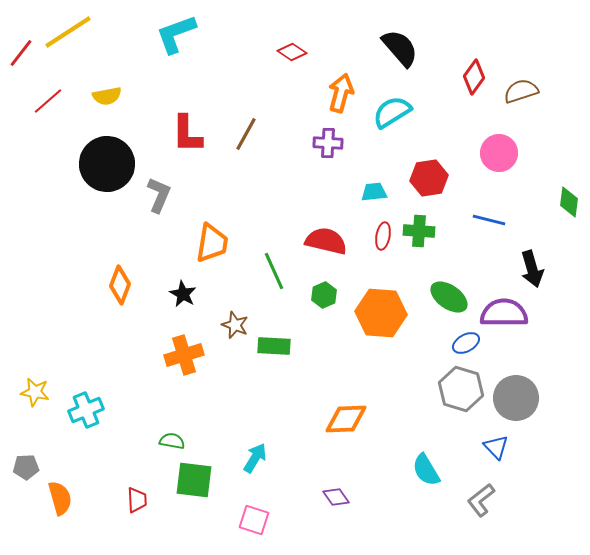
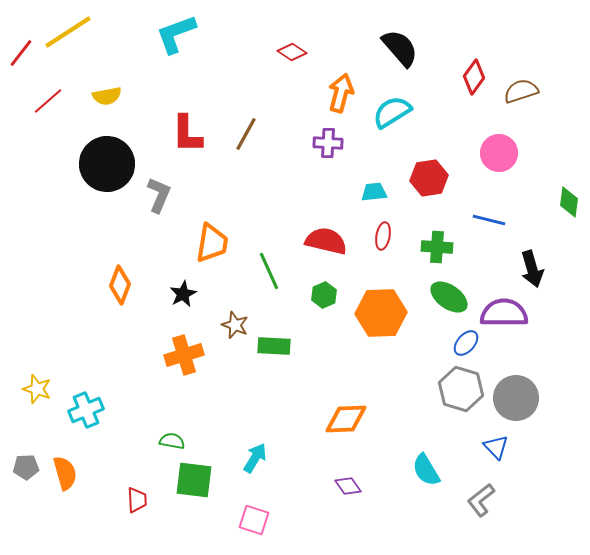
green cross at (419, 231): moved 18 px right, 16 px down
green line at (274, 271): moved 5 px left
black star at (183, 294): rotated 16 degrees clockwise
orange hexagon at (381, 313): rotated 6 degrees counterclockwise
blue ellipse at (466, 343): rotated 20 degrees counterclockwise
yellow star at (35, 392): moved 2 px right, 3 px up; rotated 8 degrees clockwise
purple diamond at (336, 497): moved 12 px right, 11 px up
orange semicircle at (60, 498): moved 5 px right, 25 px up
